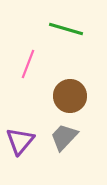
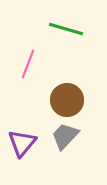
brown circle: moved 3 px left, 4 px down
gray trapezoid: moved 1 px right, 1 px up
purple triangle: moved 2 px right, 2 px down
